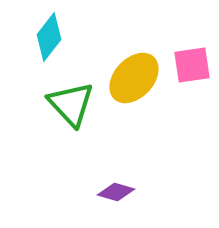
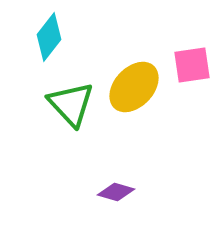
yellow ellipse: moved 9 px down
